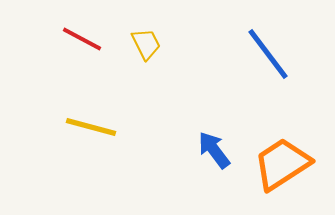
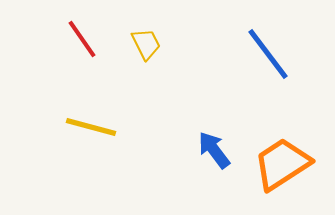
red line: rotated 27 degrees clockwise
